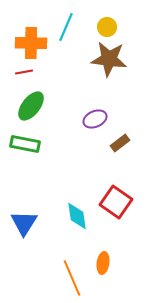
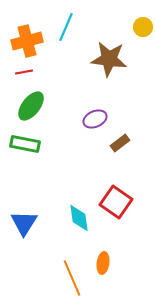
yellow circle: moved 36 px right
orange cross: moved 4 px left, 2 px up; rotated 16 degrees counterclockwise
cyan diamond: moved 2 px right, 2 px down
